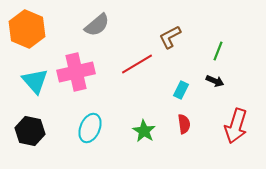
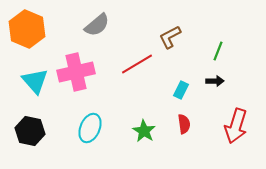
black arrow: rotated 24 degrees counterclockwise
